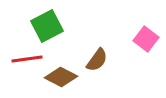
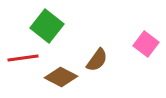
green square: rotated 24 degrees counterclockwise
pink square: moved 5 px down
red line: moved 4 px left, 1 px up
